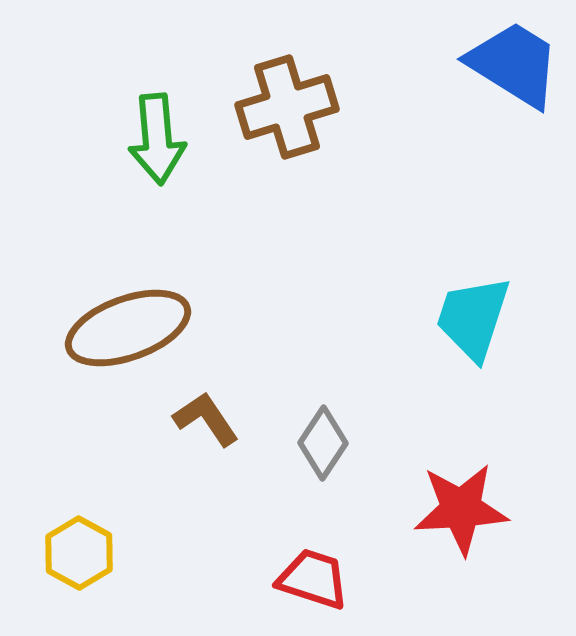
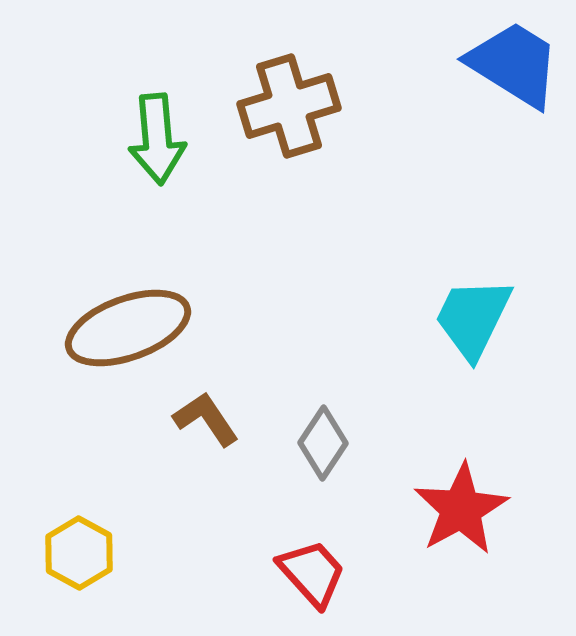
brown cross: moved 2 px right, 1 px up
cyan trapezoid: rotated 8 degrees clockwise
red star: rotated 26 degrees counterclockwise
red trapezoid: moved 1 px left, 6 px up; rotated 30 degrees clockwise
